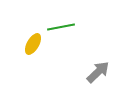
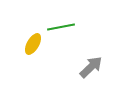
gray arrow: moved 7 px left, 5 px up
